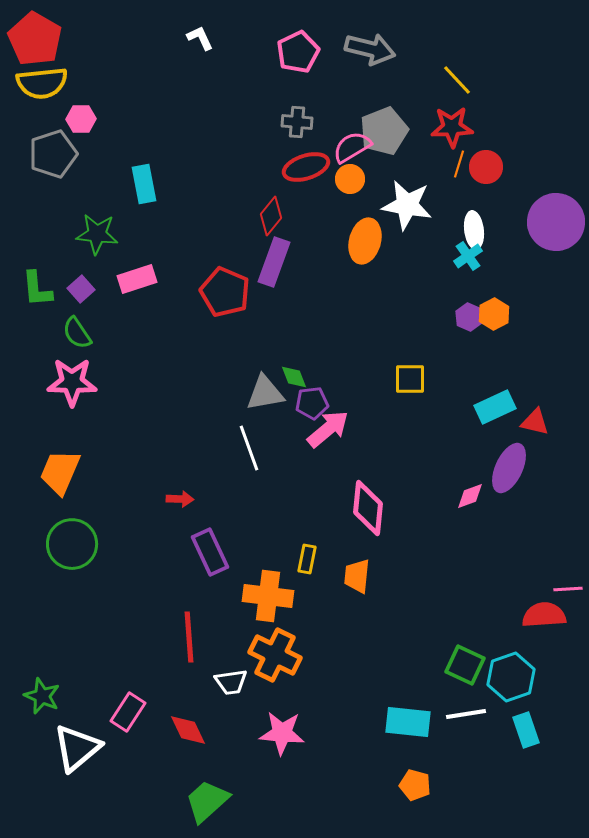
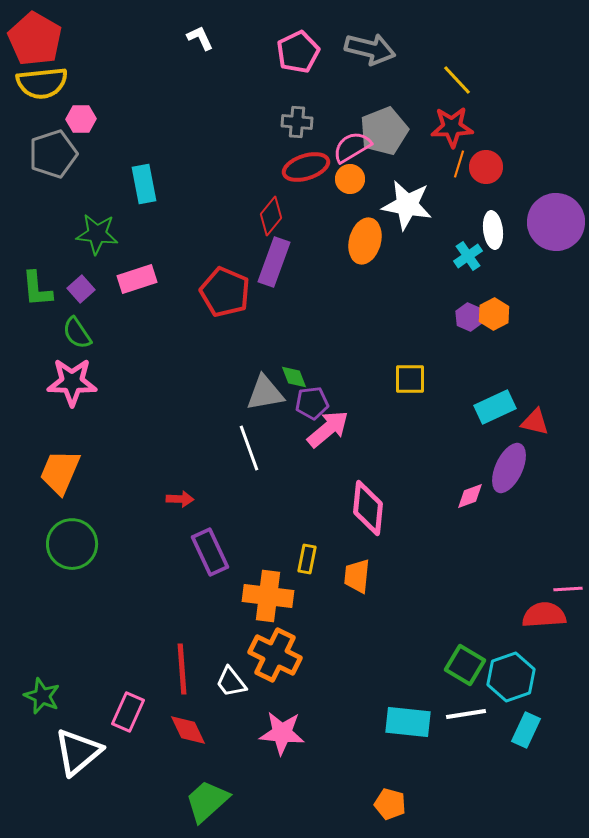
white ellipse at (474, 230): moved 19 px right
red line at (189, 637): moved 7 px left, 32 px down
green square at (465, 665): rotated 6 degrees clockwise
white trapezoid at (231, 682): rotated 60 degrees clockwise
pink rectangle at (128, 712): rotated 9 degrees counterclockwise
cyan rectangle at (526, 730): rotated 44 degrees clockwise
white triangle at (77, 748): moved 1 px right, 4 px down
orange pentagon at (415, 785): moved 25 px left, 19 px down
